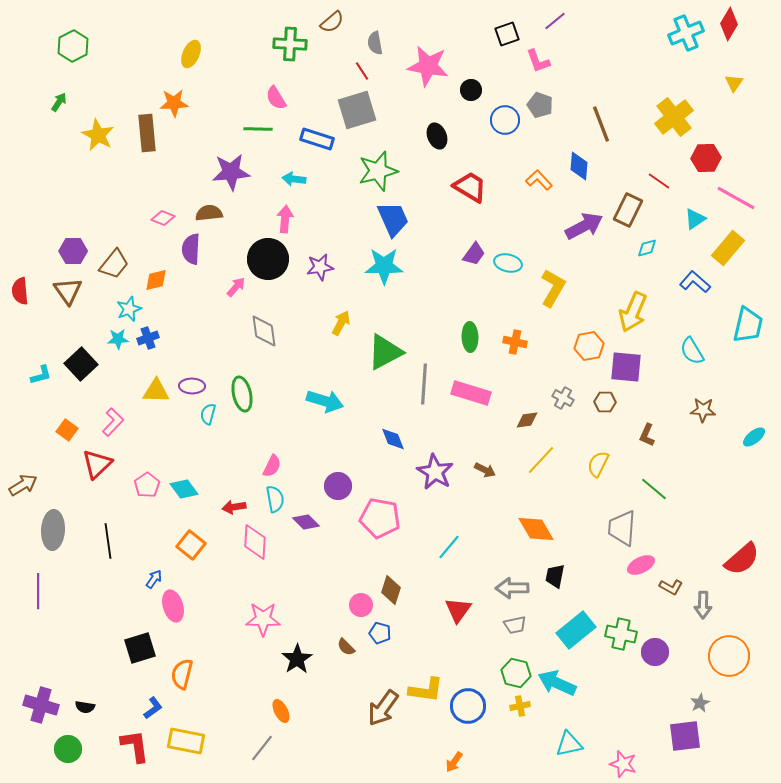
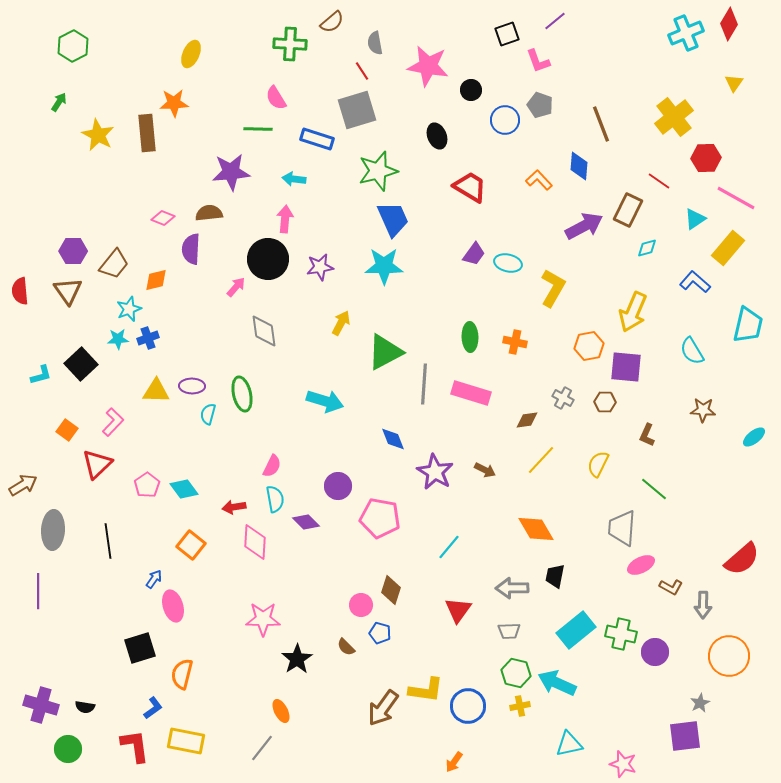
gray trapezoid at (515, 625): moved 6 px left, 6 px down; rotated 10 degrees clockwise
